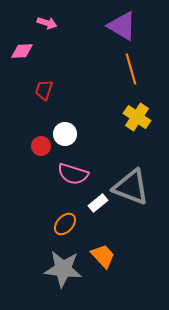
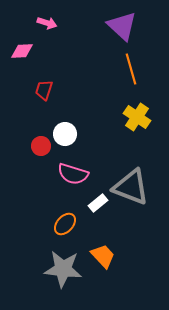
purple triangle: rotated 12 degrees clockwise
